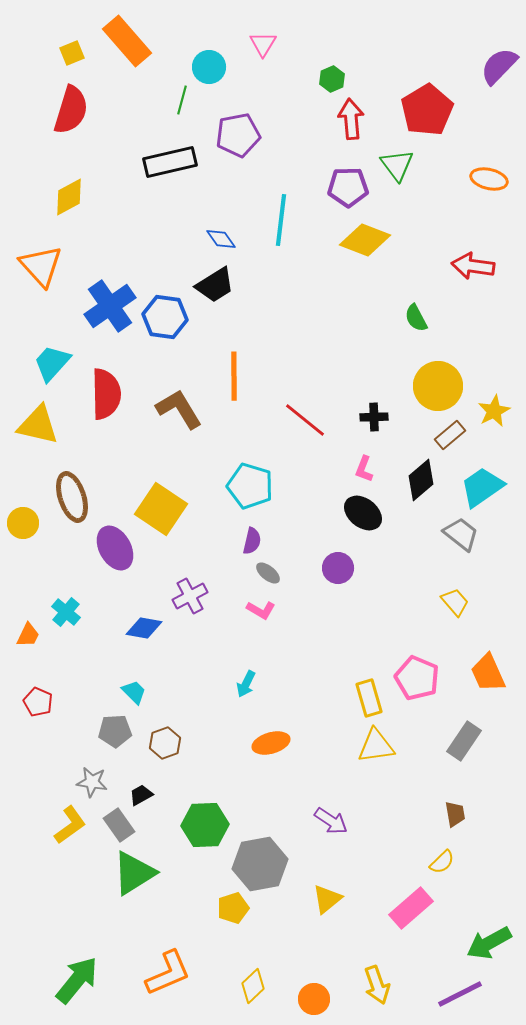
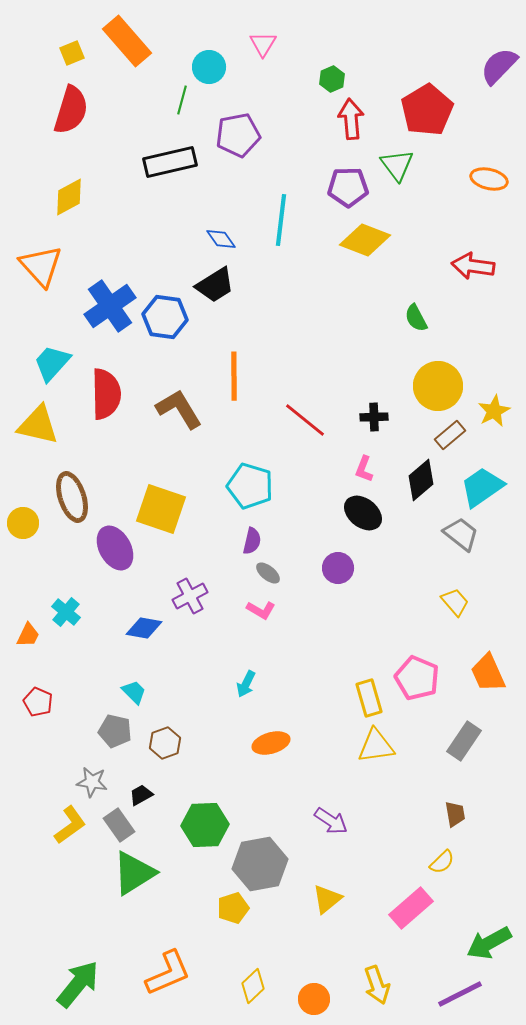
yellow square at (161, 509): rotated 15 degrees counterclockwise
gray pentagon at (115, 731): rotated 16 degrees clockwise
green arrow at (77, 980): moved 1 px right, 4 px down
